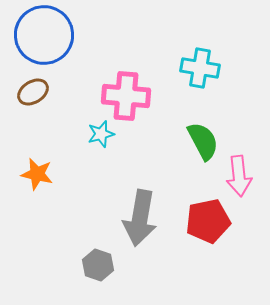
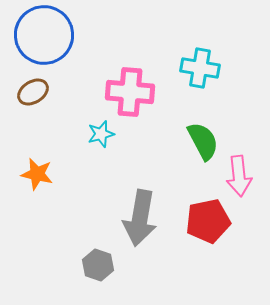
pink cross: moved 4 px right, 4 px up
